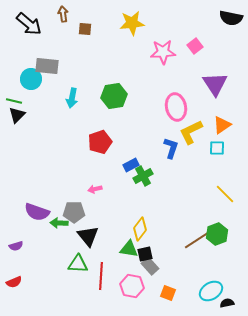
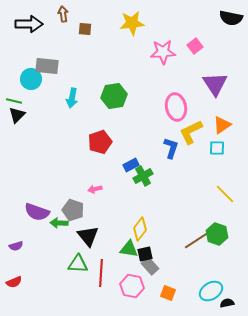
black arrow at (29, 24): rotated 40 degrees counterclockwise
gray pentagon at (74, 212): moved 1 px left, 2 px up; rotated 20 degrees clockwise
green hexagon at (217, 234): rotated 20 degrees counterclockwise
red line at (101, 276): moved 3 px up
